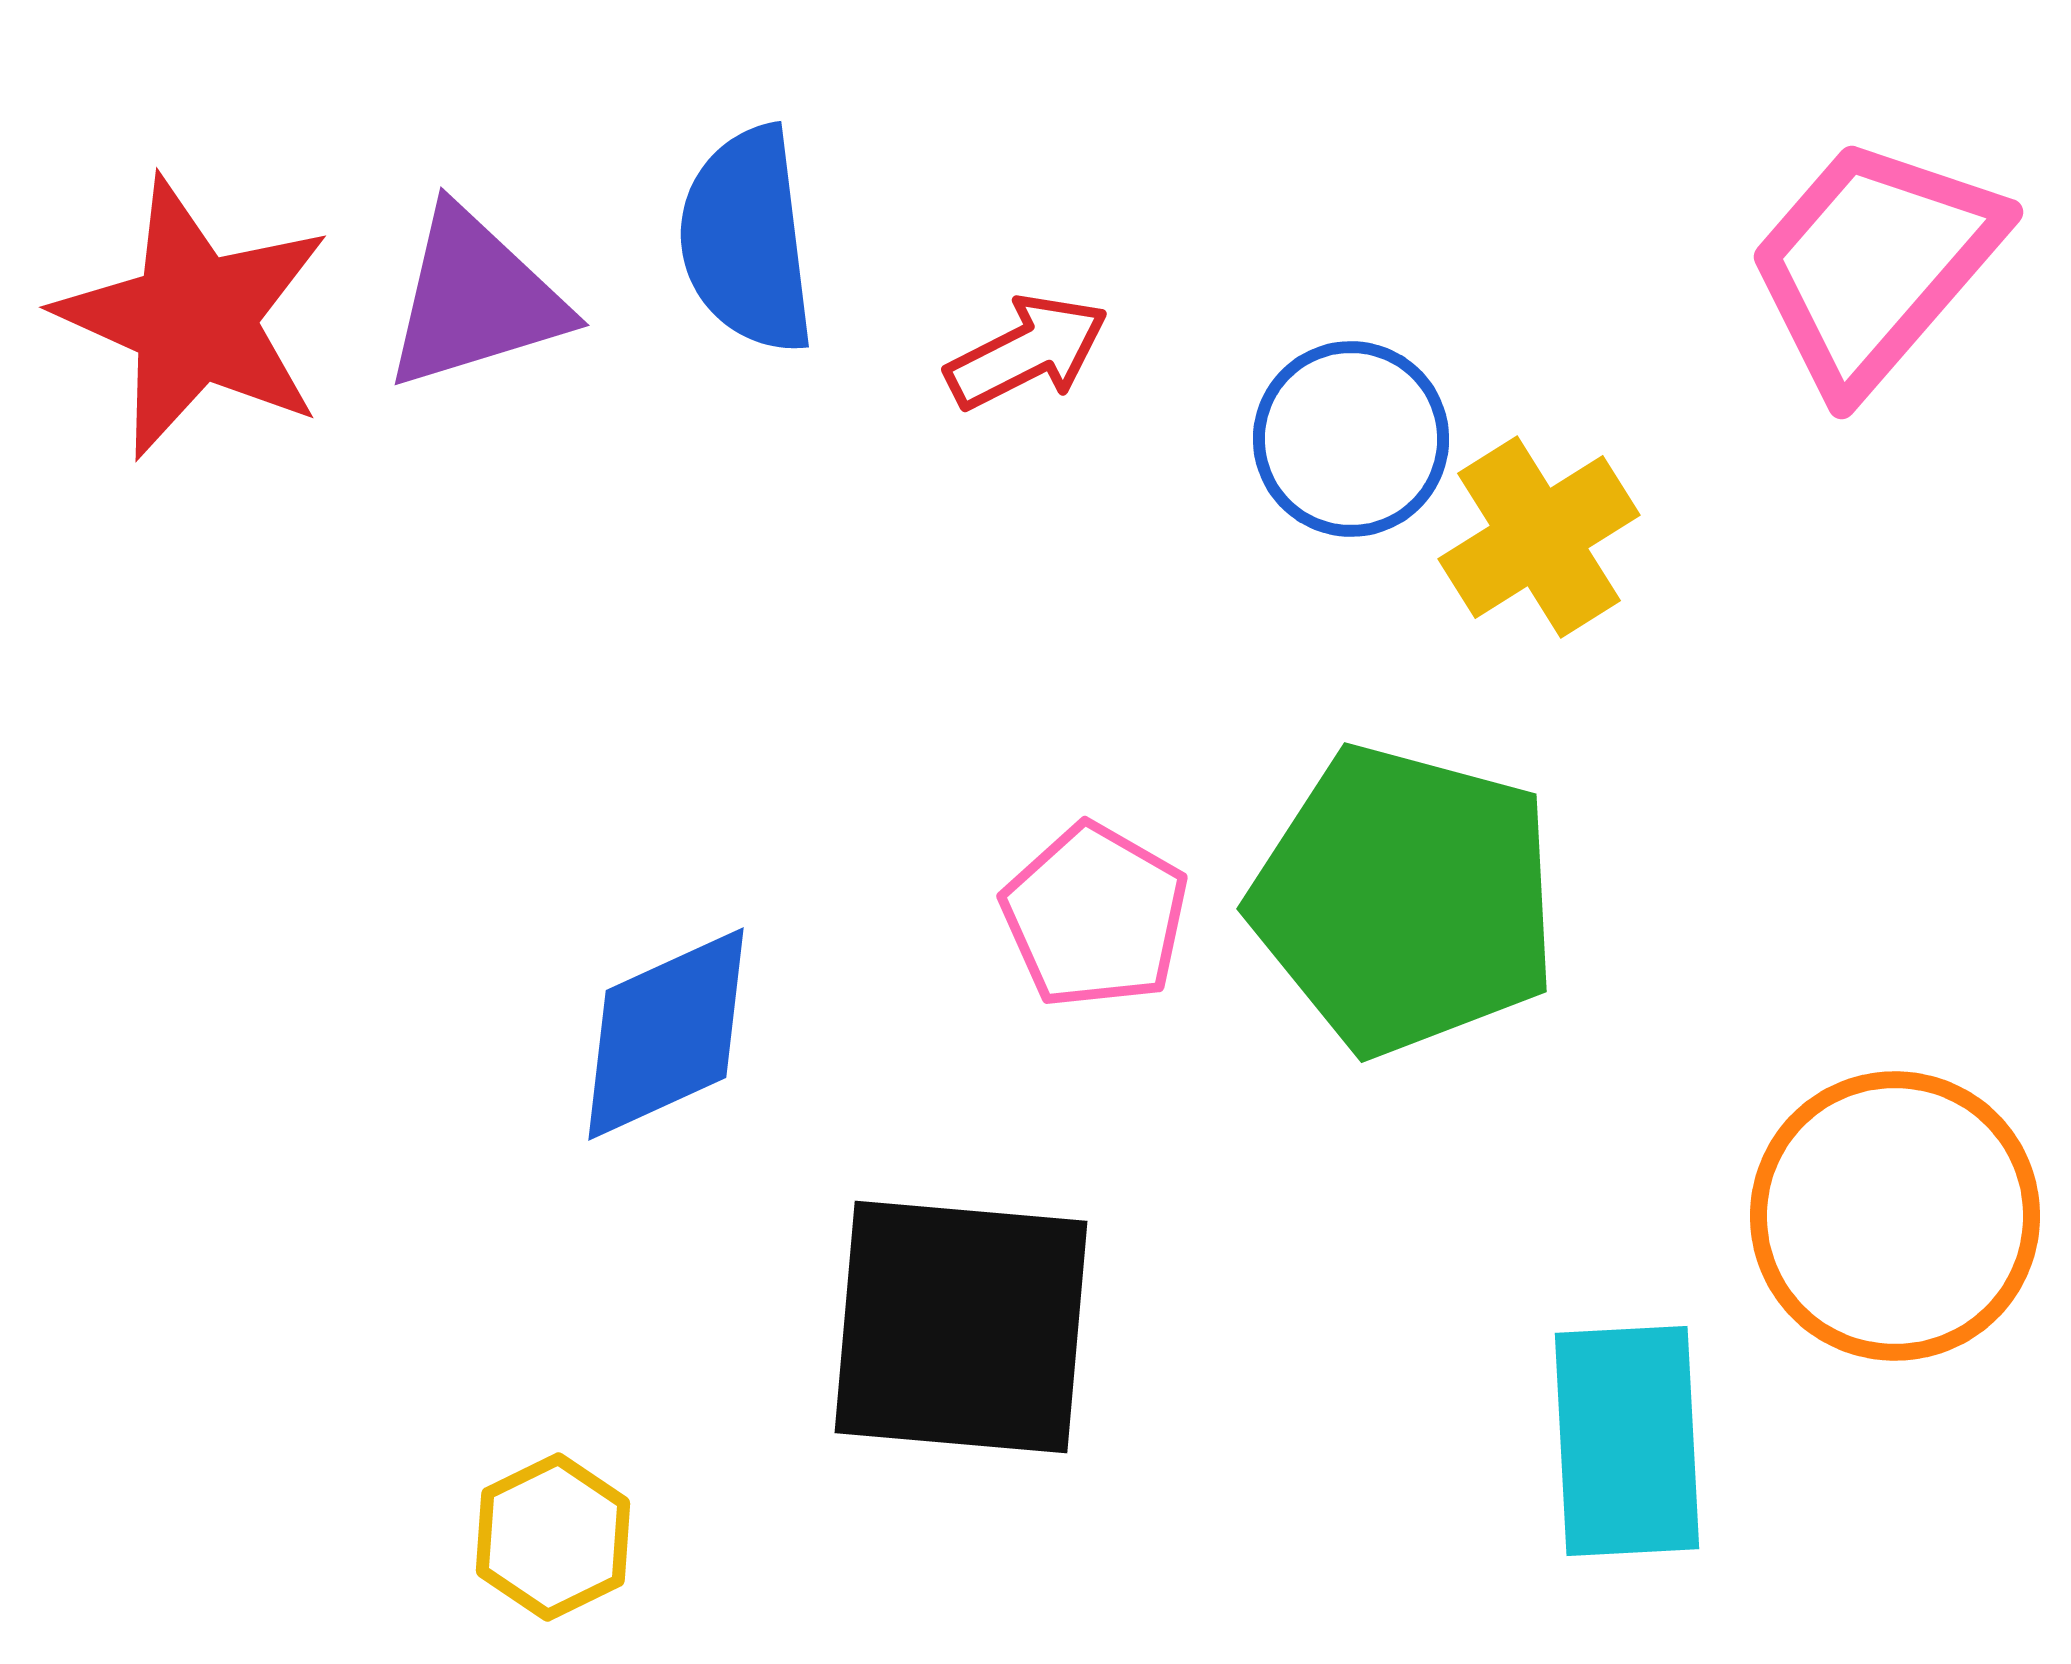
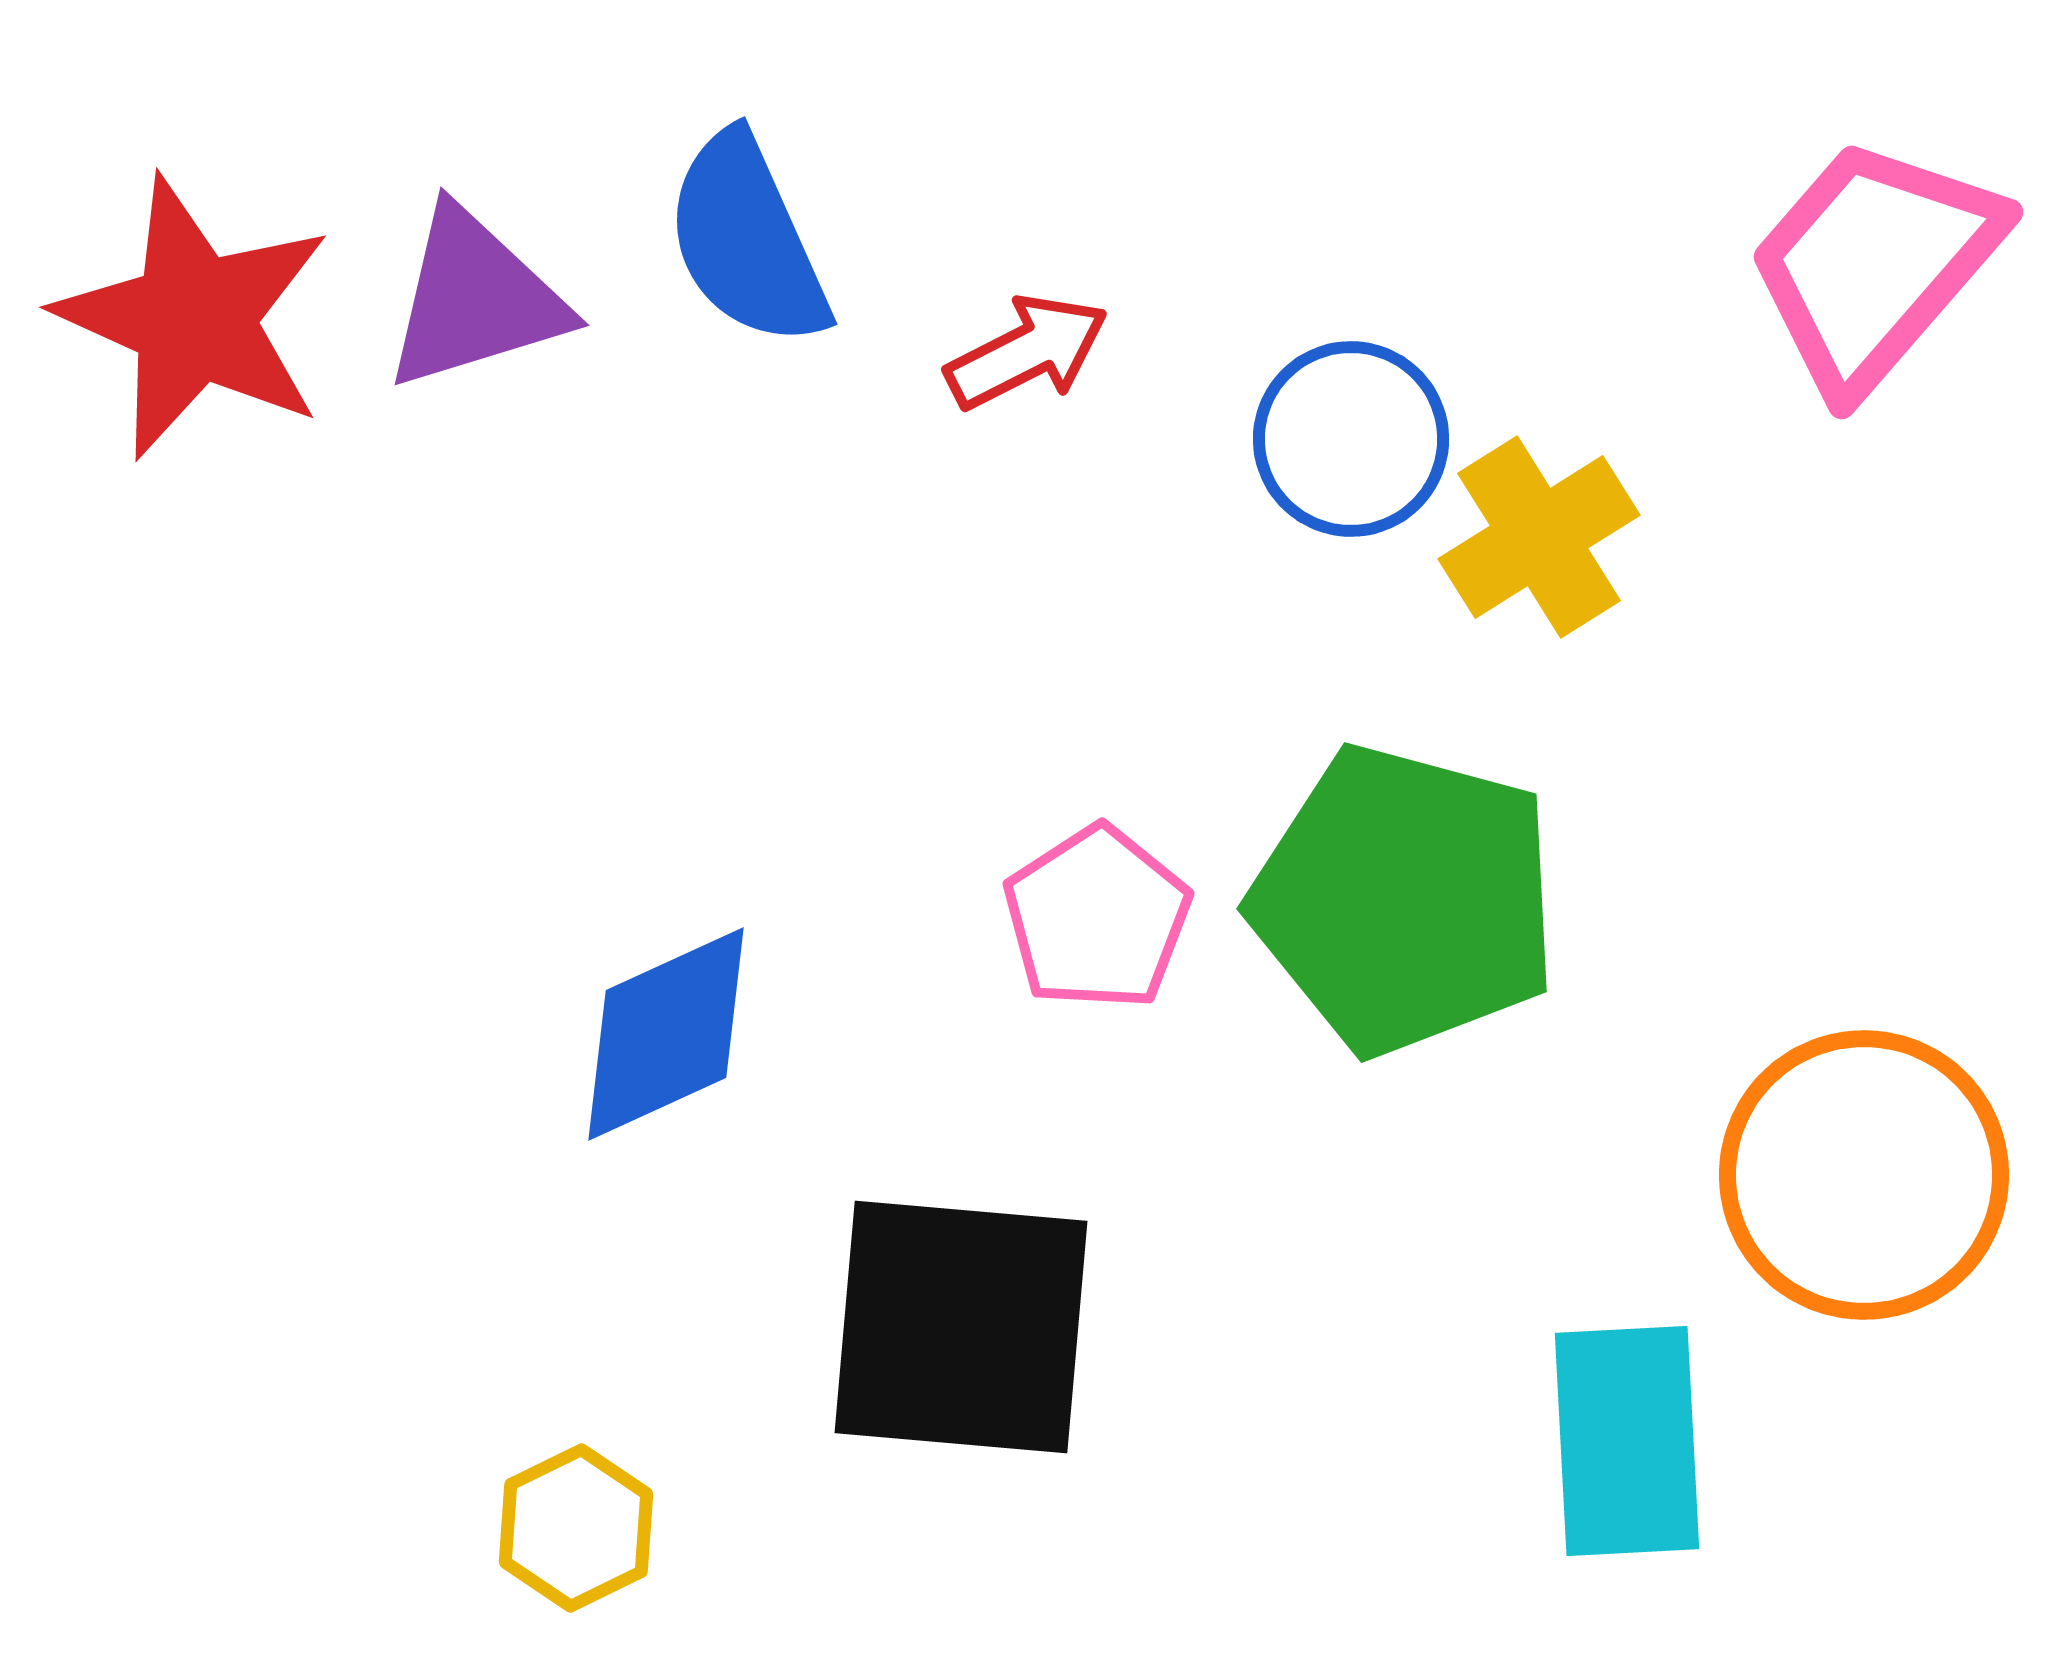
blue semicircle: rotated 17 degrees counterclockwise
pink pentagon: moved 2 px right, 2 px down; rotated 9 degrees clockwise
orange circle: moved 31 px left, 41 px up
yellow hexagon: moved 23 px right, 9 px up
